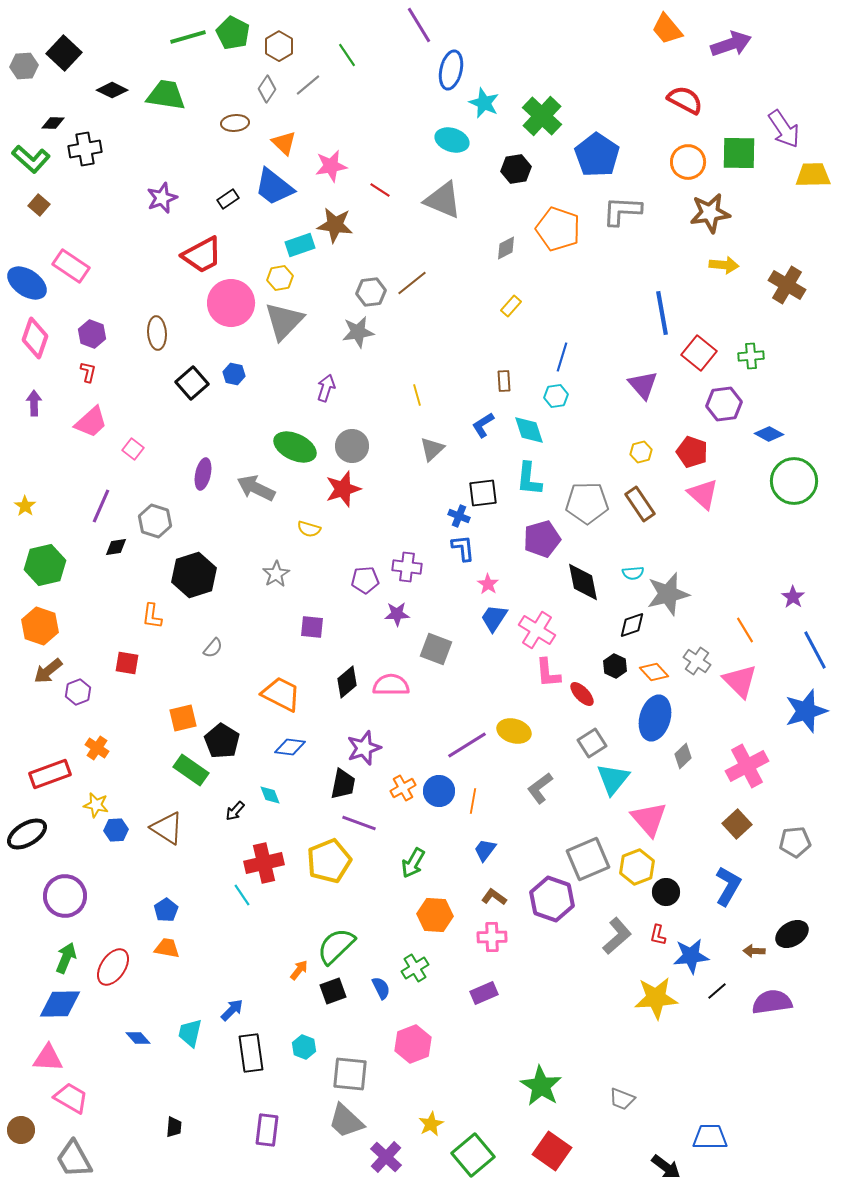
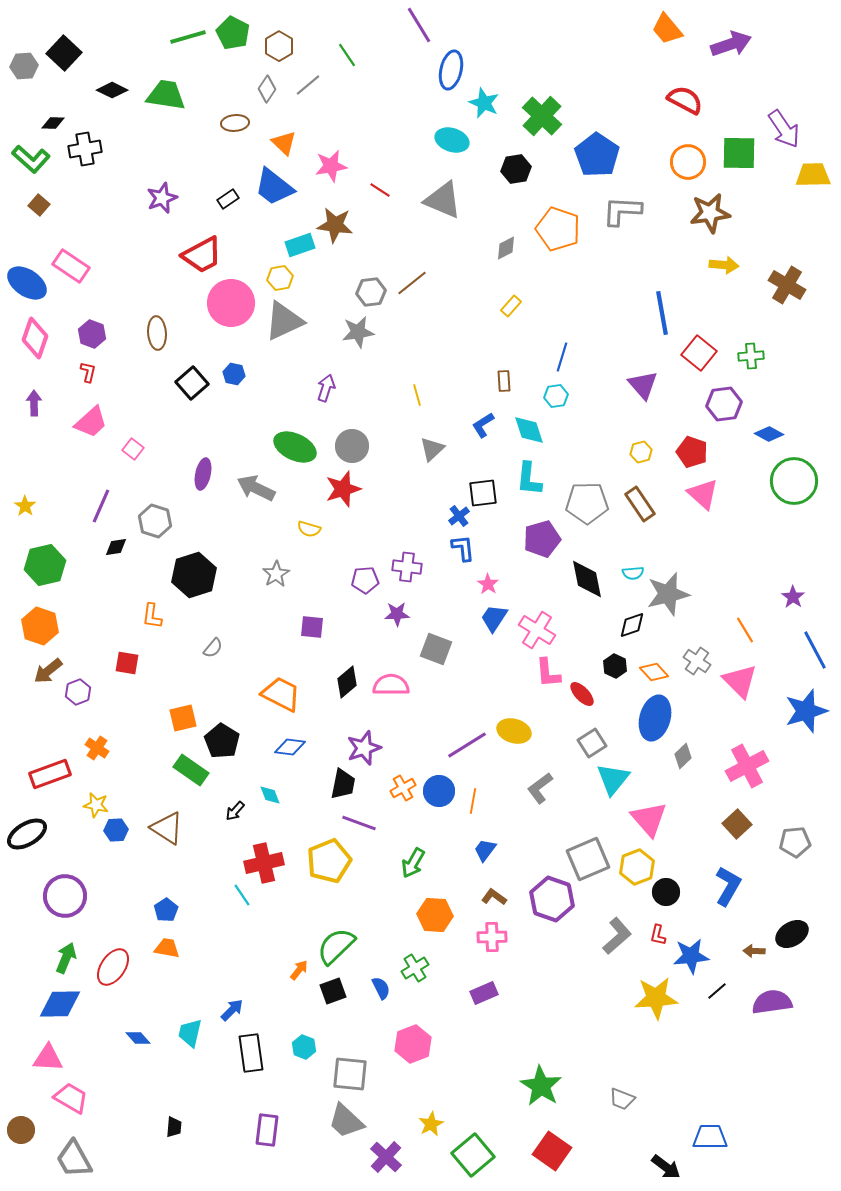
gray triangle at (284, 321): rotated 21 degrees clockwise
blue cross at (459, 516): rotated 30 degrees clockwise
black diamond at (583, 582): moved 4 px right, 3 px up
